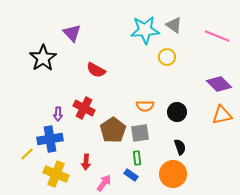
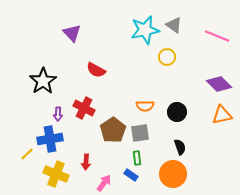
cyan star: rotated 8 degrees counterclockwise
black star: moved 23 px down
